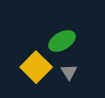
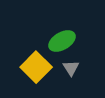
gray triangle: moved 2 px right, 4 px up
